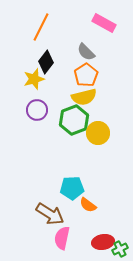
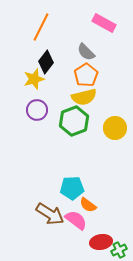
green hexagon: moved 1 px down
yellow circle: moved 17 px right, 5 px up
pink semicircle: moved 14 px right, 18 px up; rotated 115 degrees clockwise
red ellipse: moved 2 px left
green cross: moved 1 px left, 1 px down
